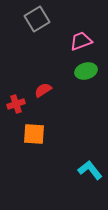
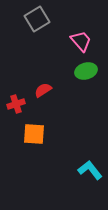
pink trapezoid: rotated 70 degrees clockwise
